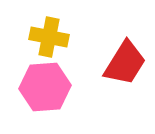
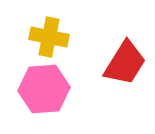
pink hexagon: moved 1 px left, 2 px down
